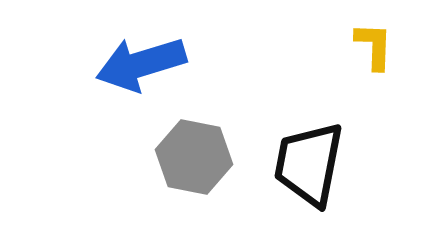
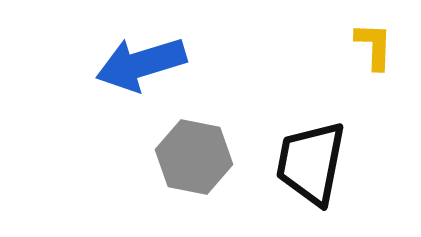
black trapezoid: moved 2 px right, 1 px up
